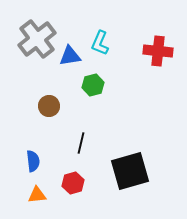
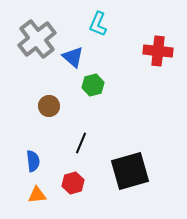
cyan L-shape: moved 2 px left, 19 px up
blue triangle: moved 3 px right, 1 px down; rotated 50 degrees clockwise
black line: rotated 10 degrees clockwise
